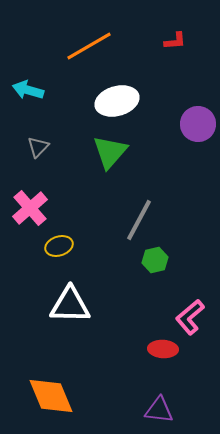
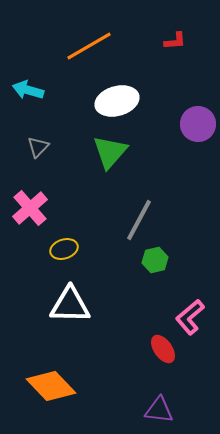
yellow ellipse: moved 5 px right, 3 px down
red ellipse: rotated 52 degrees clockwise
orange diamond: moved 10 px up; rotated 21 degrees counterclockwise
